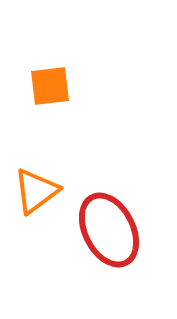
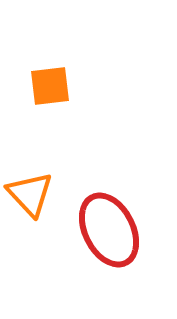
orange triangle: moved 6 px left, 3 px down; rotated 36 degrees counterclockwise
